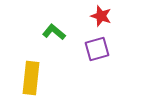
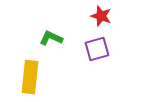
green L-shape: moved 3 px left, 6 px down; rotated 15 degrees counterclockwise
yellow rectangle: moved 1 px left, 1 px up
